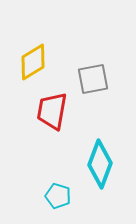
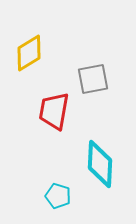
yellow diamond: moved 4 px left, 9 px up
red trapezoid: moved 2 px right
cyan diamond: rotated 18 degrees counterclockwise
